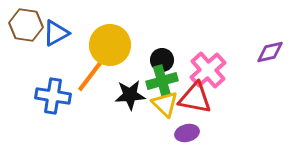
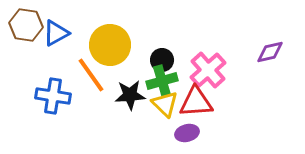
orange line: rotated 72 degrees counterclockwise
red triangle: moved 1 px right, 4 px down; rotated 15 degrees counterclockwise
